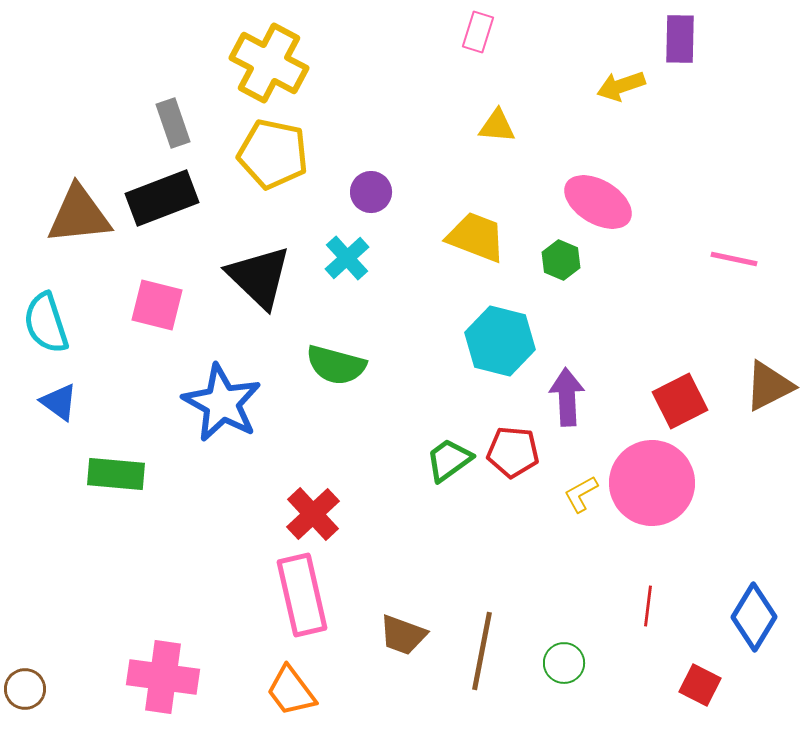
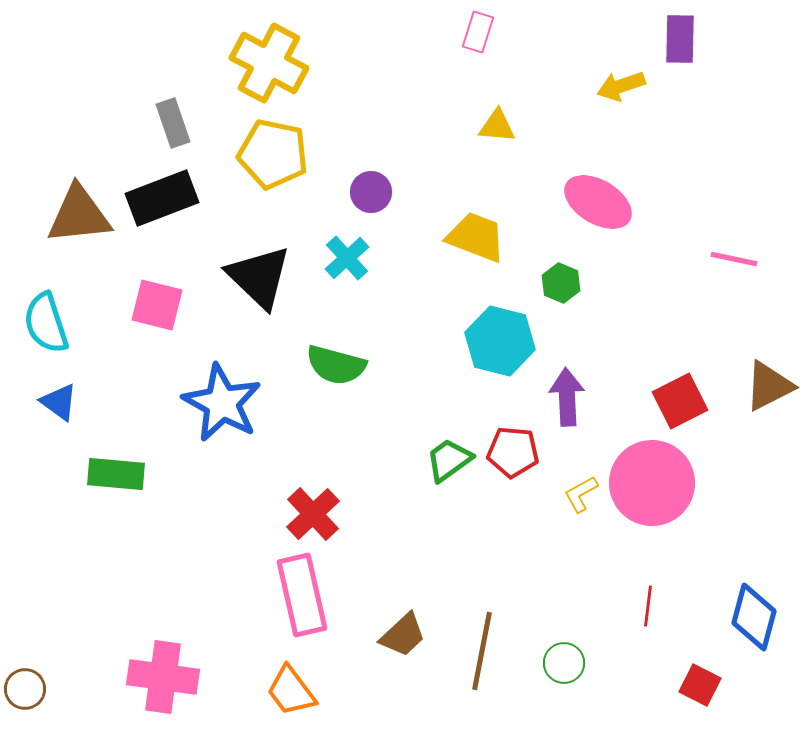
green hexagon at (561, 260): moved 23 px down
blue diamond at (754, 617): rotated 16 degrees counterclockwise
brown trapezoid at (403, 635): rotated 63 degrees counterclockwise
